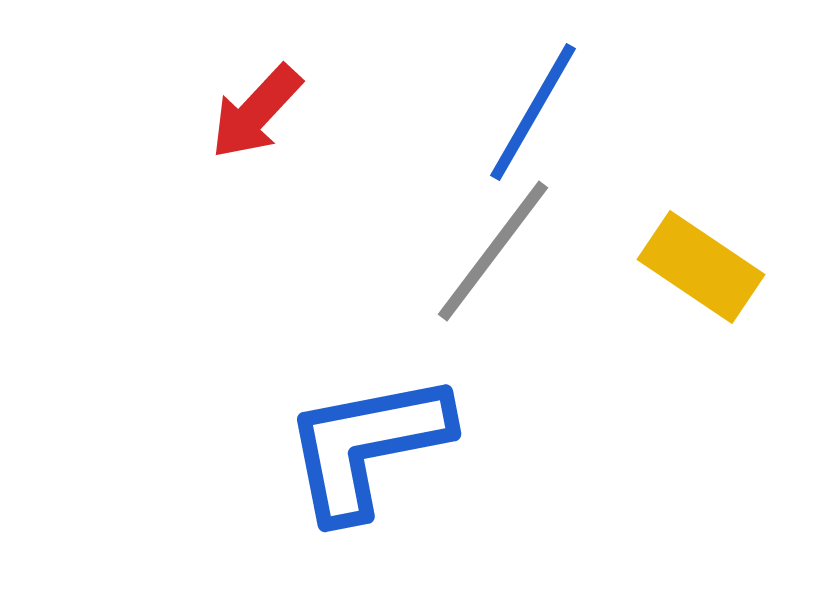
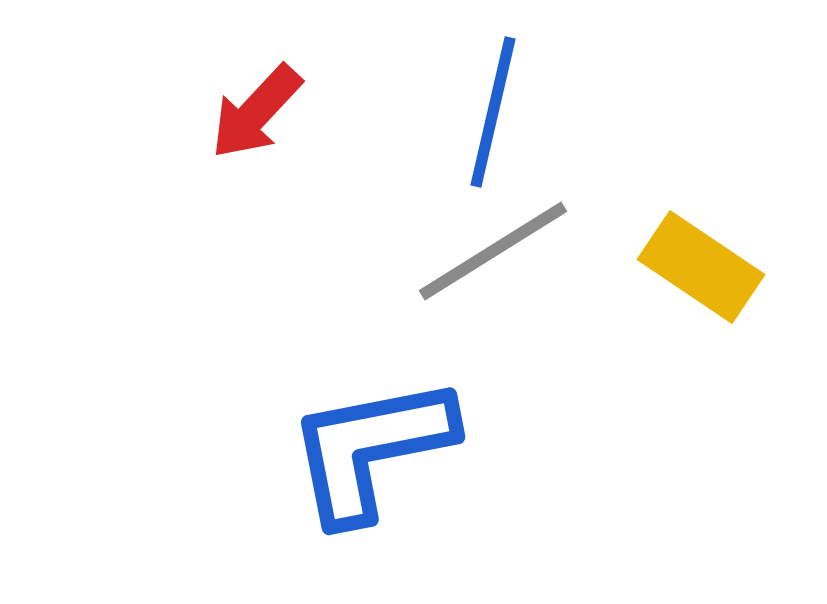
blue line: moved 40 px left; rotated 17 degrees counterclockwise
gray line: rotated 21 degrees clockwise
blue L-shape: moved 4 px right, 3 px down
